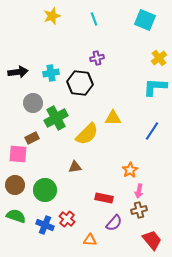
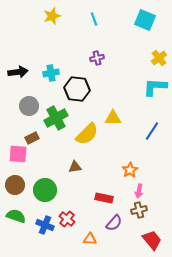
black hexagon: moved 3 px left, 6 px down
gray circle: moved 4 px left, 3 px down
orange triangle: moved 1 px up
